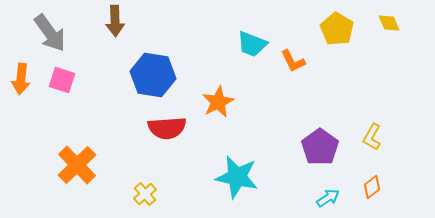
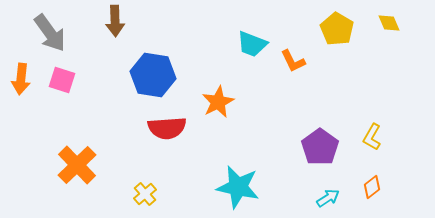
cyan star: moved 1 px right, 10 px down
